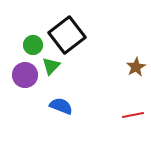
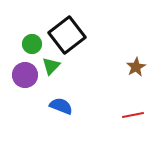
green circle: moved 1 px left, 1 px up
